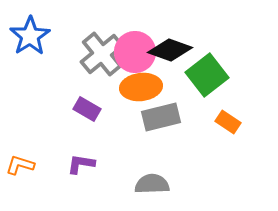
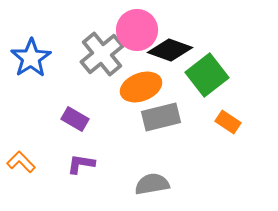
blue star: moved 1 px right, 22 px down
pink circle: moved 2 px right, 22 px up
orange ellipse: rotated 15 degrees counterclockwise
purple rectangle: moved 12 px left, 10 px down
orange L-shape: moved 1 px right, 3 px up; rotated 28 degrees clockwise
gray semicircle: rotated 8 degrees counterclockwise
